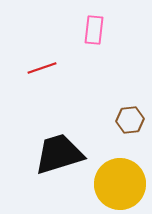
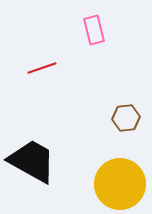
pink rectangle: rotated 20 degrees counterclockwise
brown hexagon: moved 4 px left, 2 px up
black trapezoid: moved 27 px left, 7 px down; rotated 46 degrees clockwise
